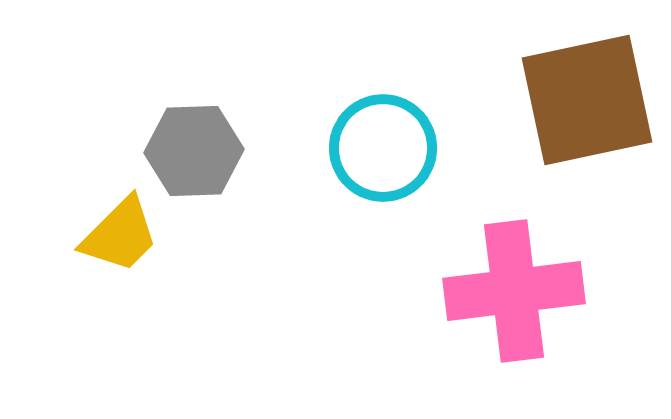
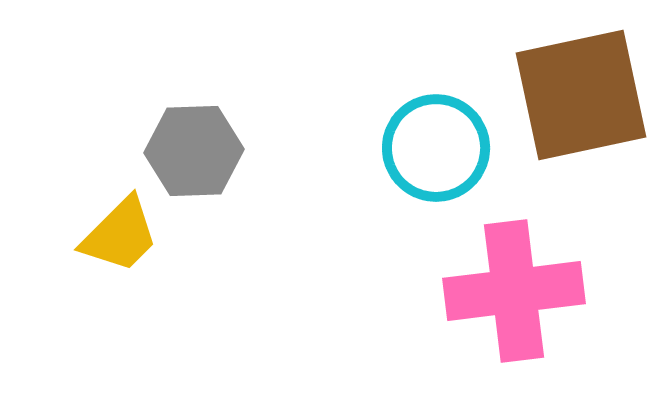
brown square: moved 6 px left, 5 px up
cyan circle: moved 53 px right
